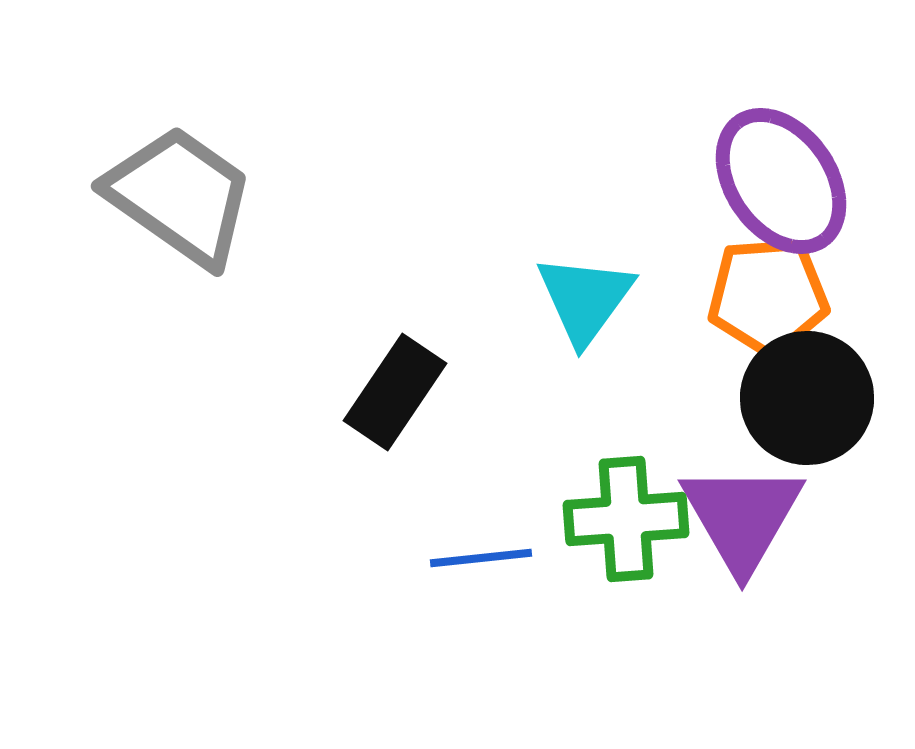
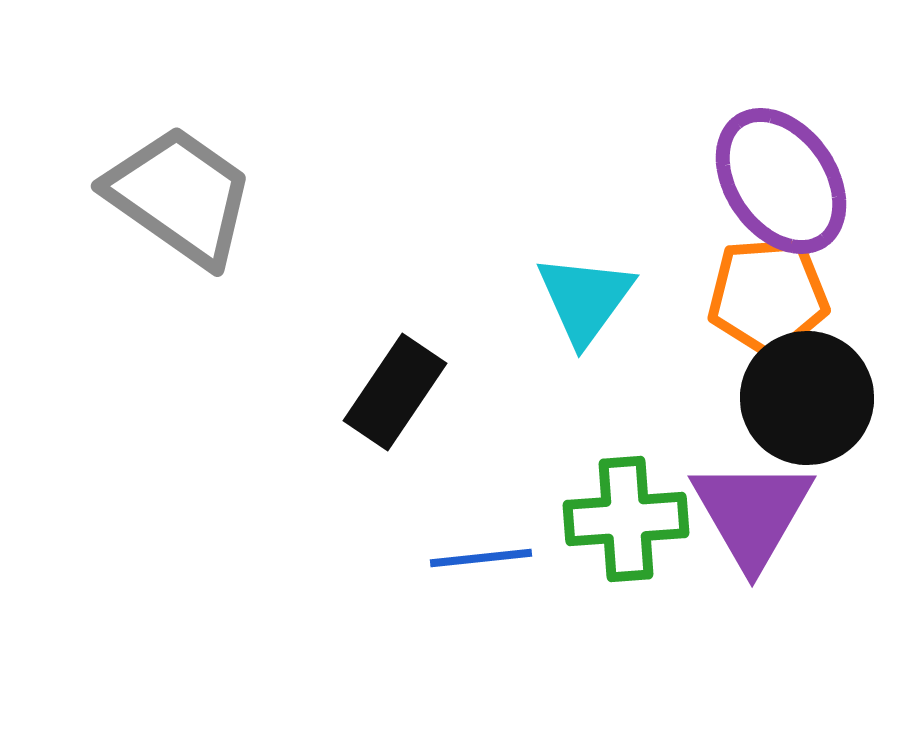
purple triangle: moved 10 px right, 4 px up
